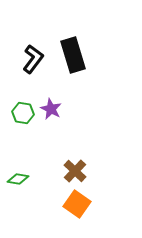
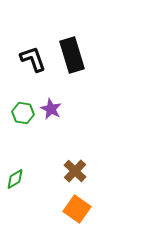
black rectangle: moved 1 px left
black L-shape: rotated 56 degrees counterclockwise
green diamond: moved 3 px left; rotated 40 degrees counterclockwise
orange square: moved 5 px down
